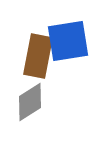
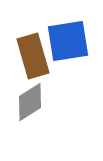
brown rectangle: moved 5 px left; rotated 27 degrees counterclockwise
